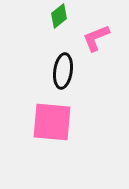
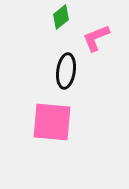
green diamond: moved 2 px right, 1 px down
black ellipse: moved 3 px right
